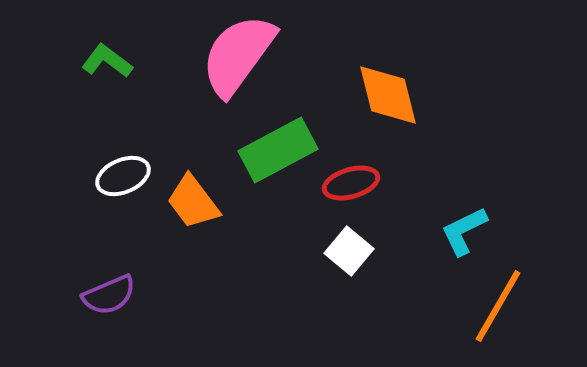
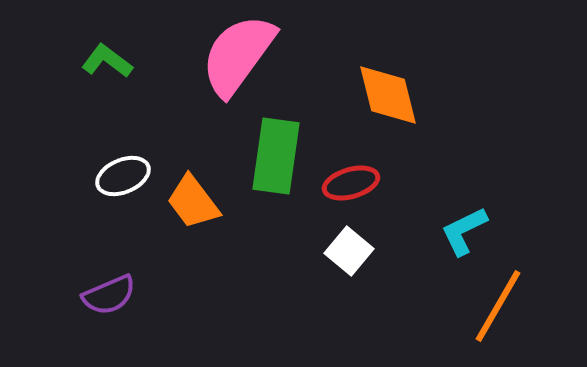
green rectangle: moved 2 px left, 6 px down; rotated 54 degrees counterclockwise
